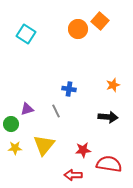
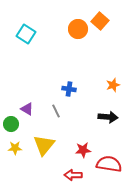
purple triangle: rotated 48 degrees clockwise
